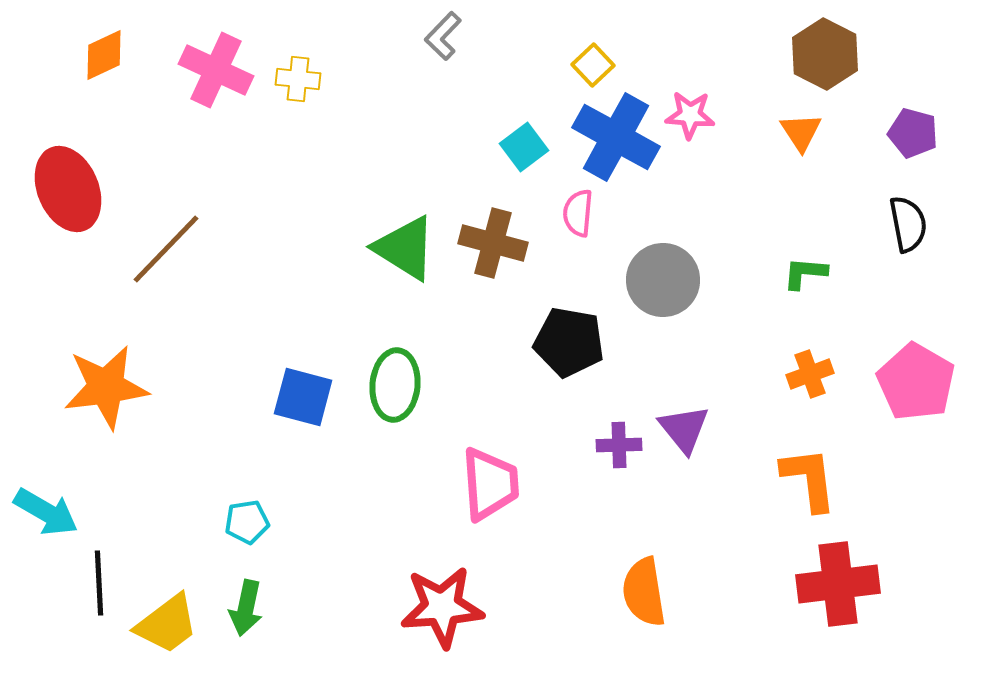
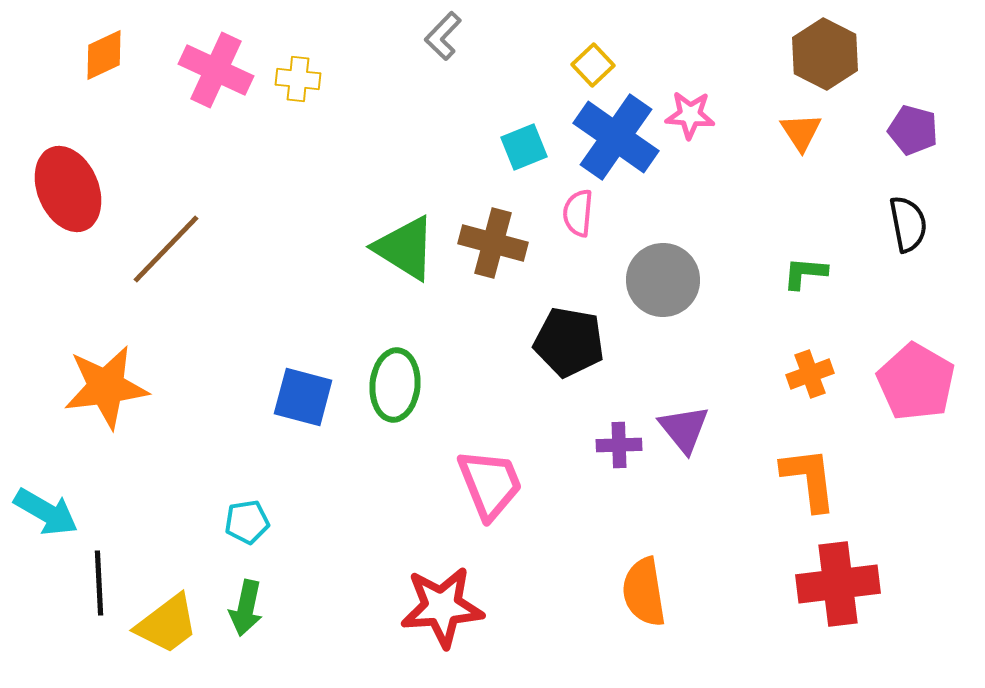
purple pentagon: moved 3 px up
blue cross: rotated 6 degrees clockwise
cyan square: rotated 15 degrees clockwise
pink trapezoid: rotated 18 degrees counterclockwise
